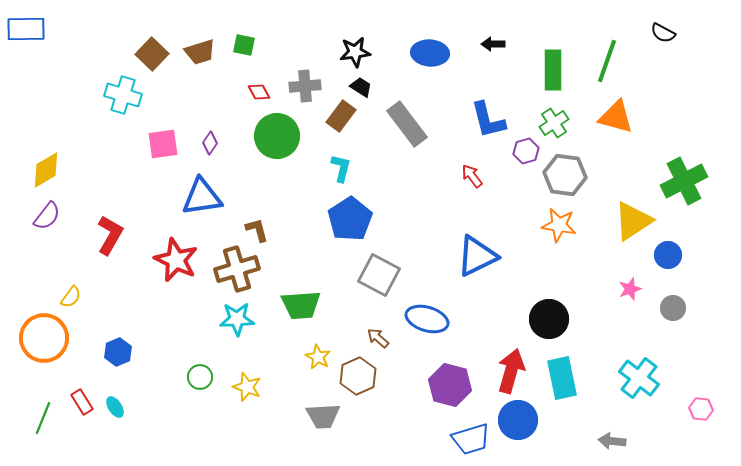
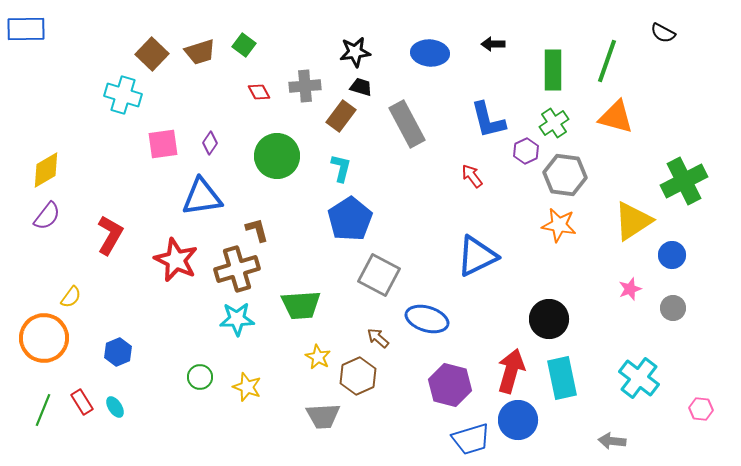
green square at (244, 45): rotated 25 degrees clockwise
black trapezoid at (361, 87): rotated 15 degrees counterclockwise
gray rectangle at (407, 124): rotated 9 degrees clockwise
green circle at (277, 136): moved 20 px down
purple hexagon at (526, 151): rotated 10 degrees counterclockwise
blue circle at (668, 255): moved 4 px right
green line at (43, 418): moved 8 px up
